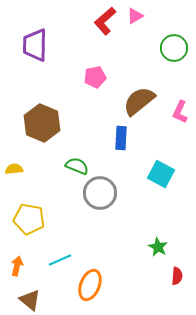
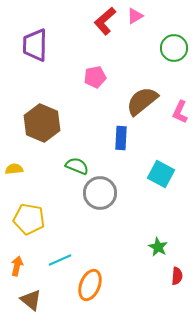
brown semicircle: moved 3 px right
brown triangle: moved 1 px right
